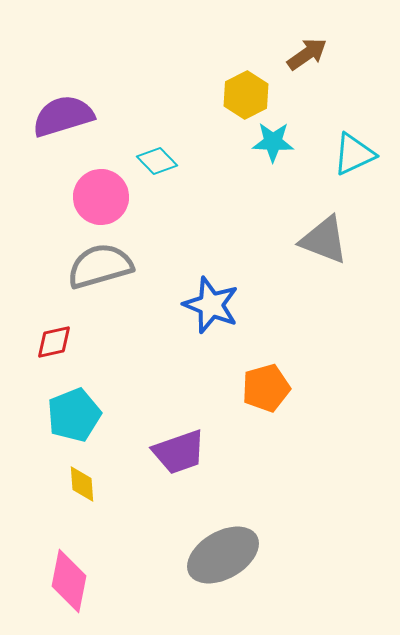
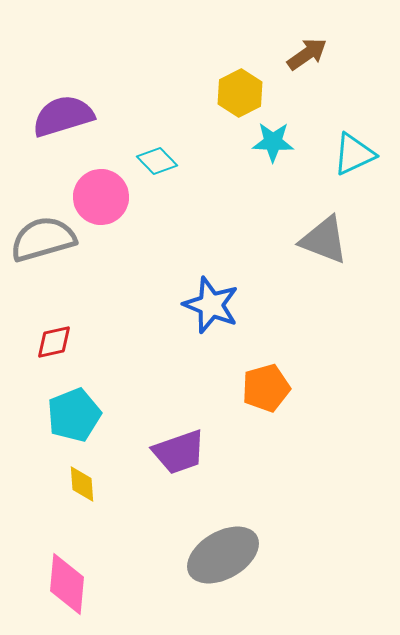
yellow hexagon: moved 6 px left, 2 px up
gray semicircle: moved 57 px left, 27 px up
pink diamond: moved 2 px left, 3 px down; rotated 6 degrees counterclockwise
